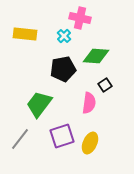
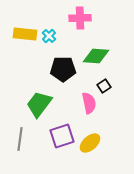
pink cross: rotated 15 degrees counterclockwise
cyan cross: moved 15 px left
black pentagon: rotated 10 degrees clockwise
black square: moved 1 px left, 1 px down
pink semicircle: rotated 20 degrees counterclockwise
gray line: rotated 30 degrees counterclockwise
yellow ellipse: rotated 25 degrees clockwise
